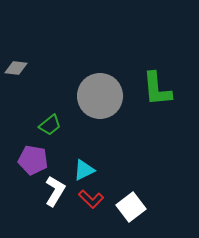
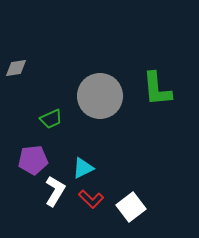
gray diamond: rotated 15 degrees counterclockwise
green trapezoid: moved 1 px right, 6 px up; rotated 15 degrees clockwise
purple pentagon: rotated 16 degrees counterclockwise
cyan triangle: moved 1 px left, 2 px up
